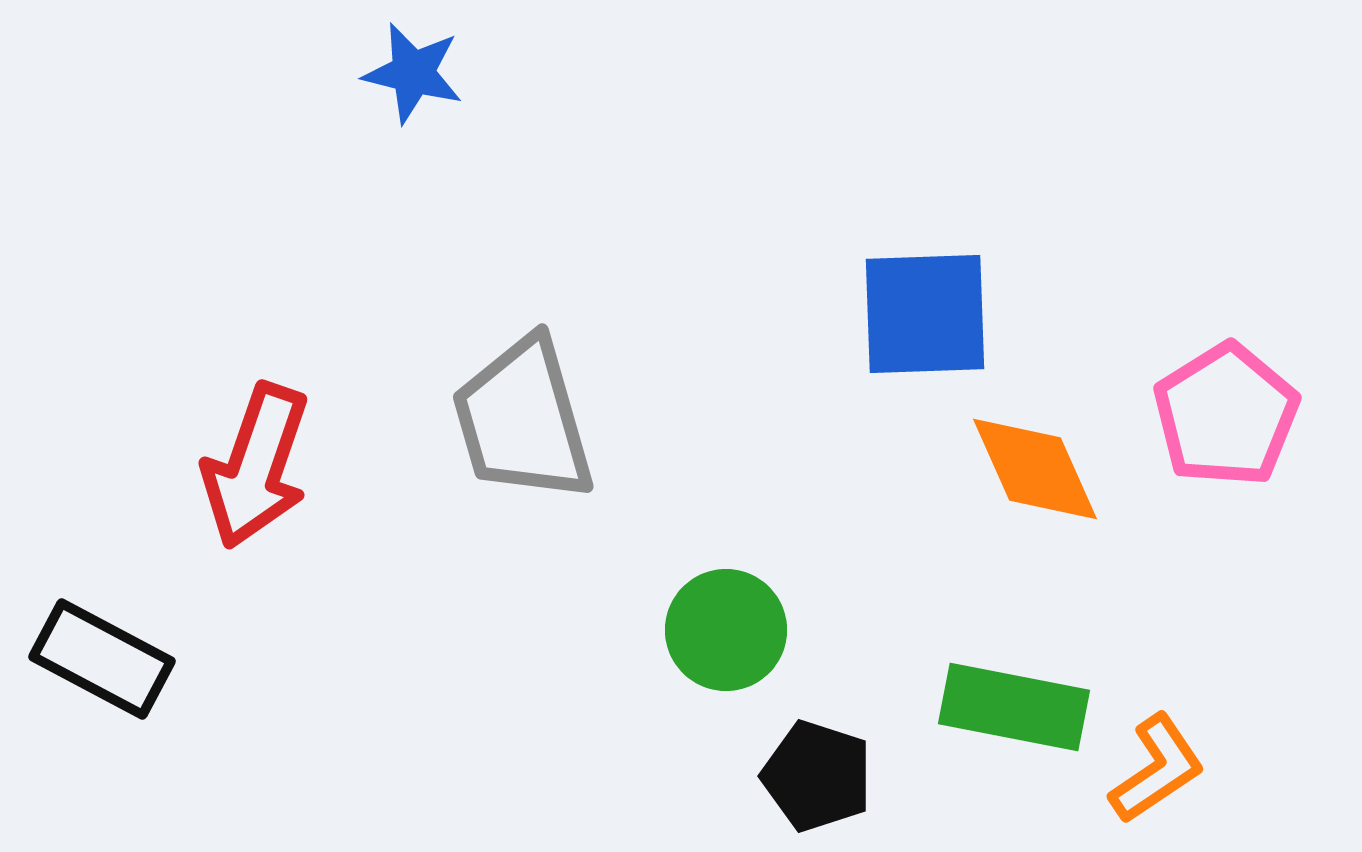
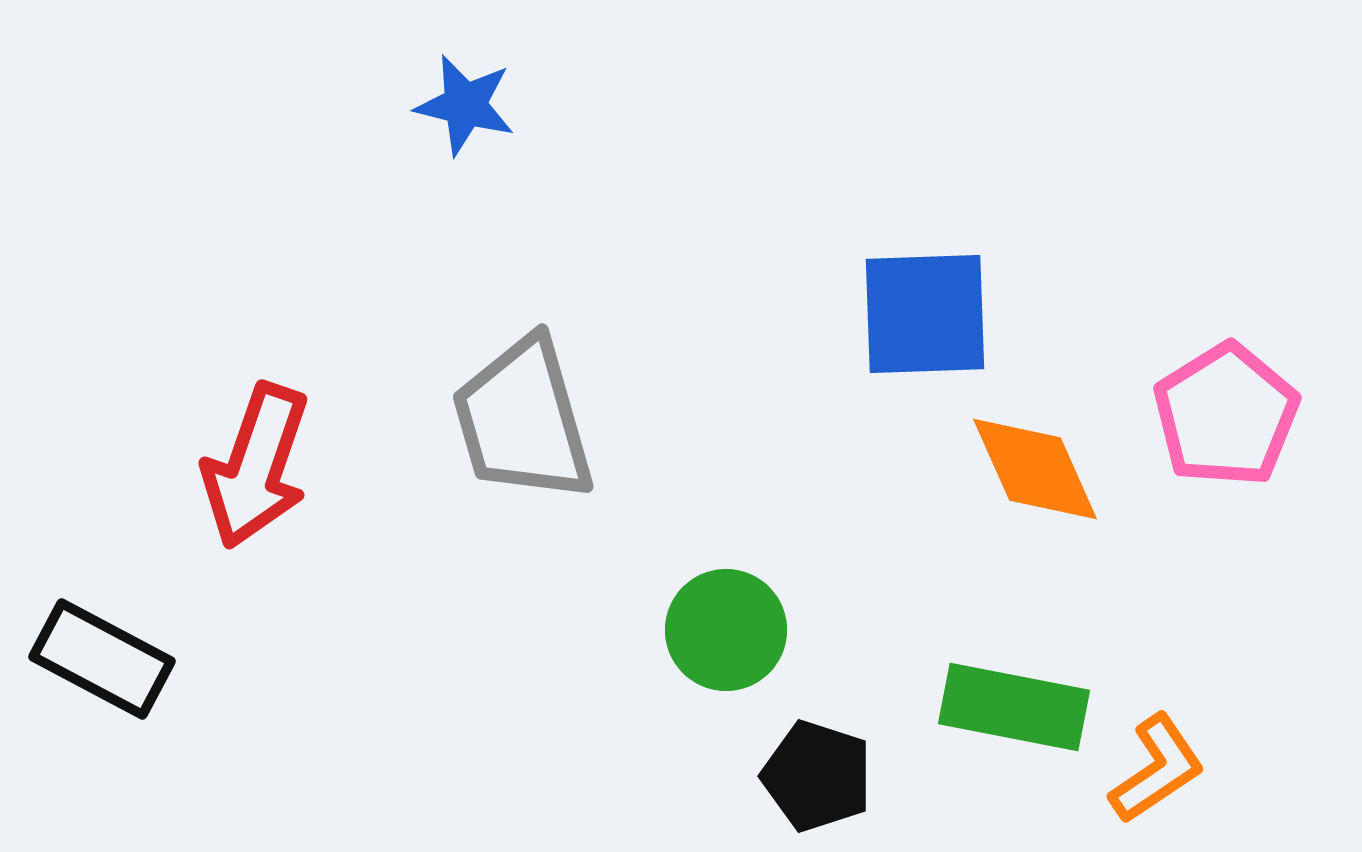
blue star: moved 52 px right, 32 px down
